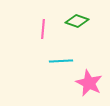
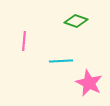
green diamond: moved 1 px left
pink line: moved 19 px left, 12 px down
